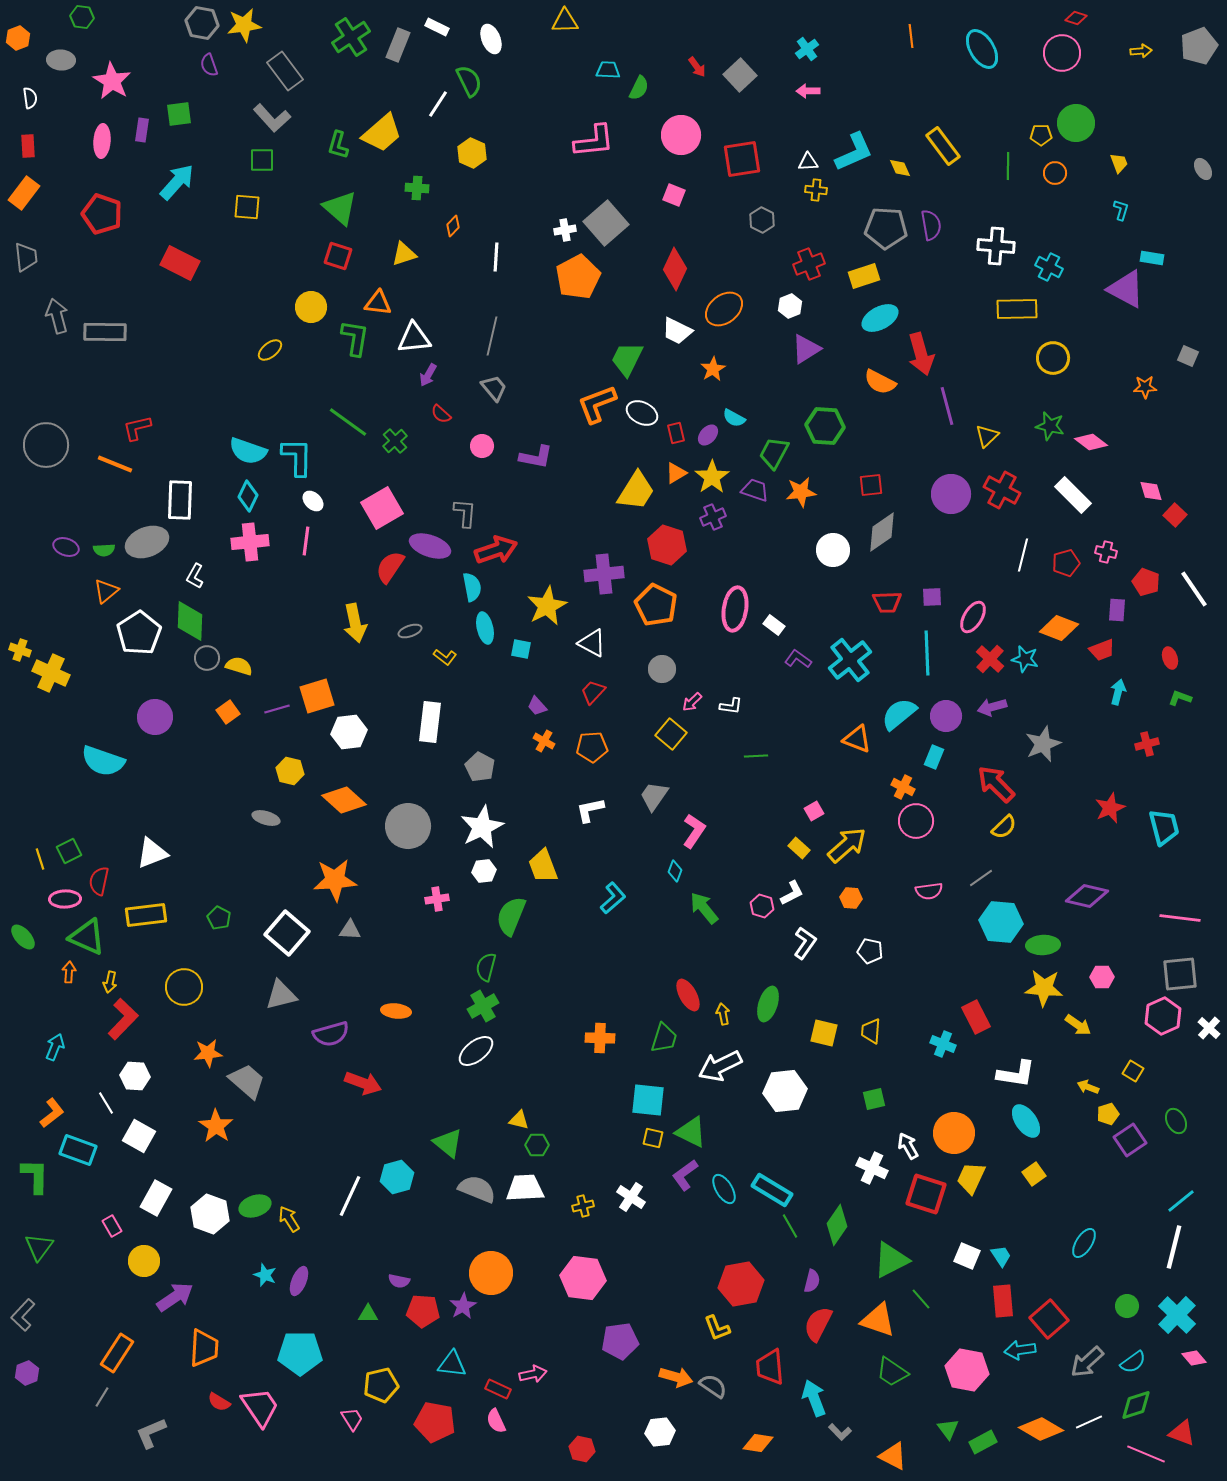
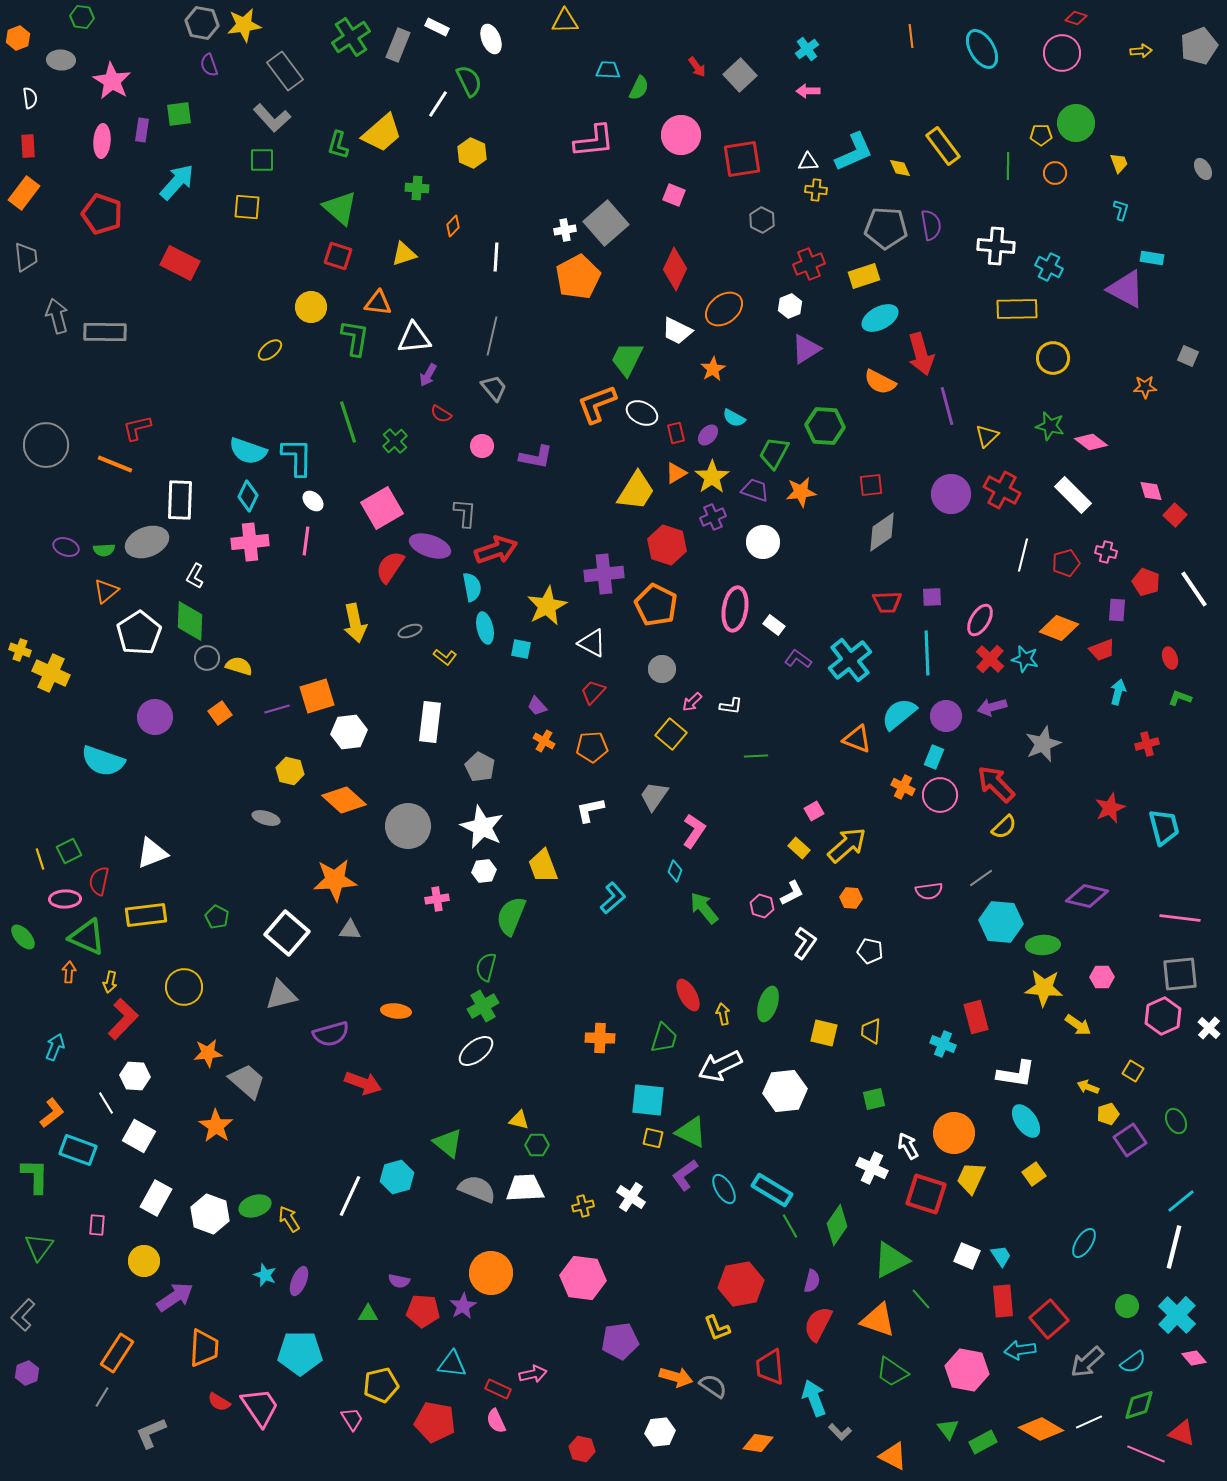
red semicircle at (441, 414): rotated 10 degrees counterclockwise
green line at (348, 422): rotated 36 degrees clockwise
white circle at (833, 550): moved 70 px left, 8 px up
pink ellipse at (973, 617): moved 7 px right, 3 px down
orange square at (228, 712): moved 8 px left, 1 px down
pink circle at (916, 821): moved 24 px right, 26 px up
white star at (482, 827): rotated 21 degrees counterclockwise
green pentagon at (219, 918): moved 2 px left, 1 px up
red rectangle at (976, 1017): rotated 12 degrees clockwise
pink rectangle at (112, 1226): moved 15 px left, 1 px up; rotated 35 degrees clockwise
green diamond at (1136, 1405): moved 3 px right
